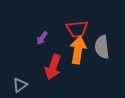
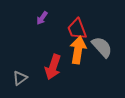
red trapezoid: rotated 75 degrees clockwise
purple arrow: moved 20 px up
gray semicircle: rotated 145 degrees clockwise
gray triangle: moved 7 px up
